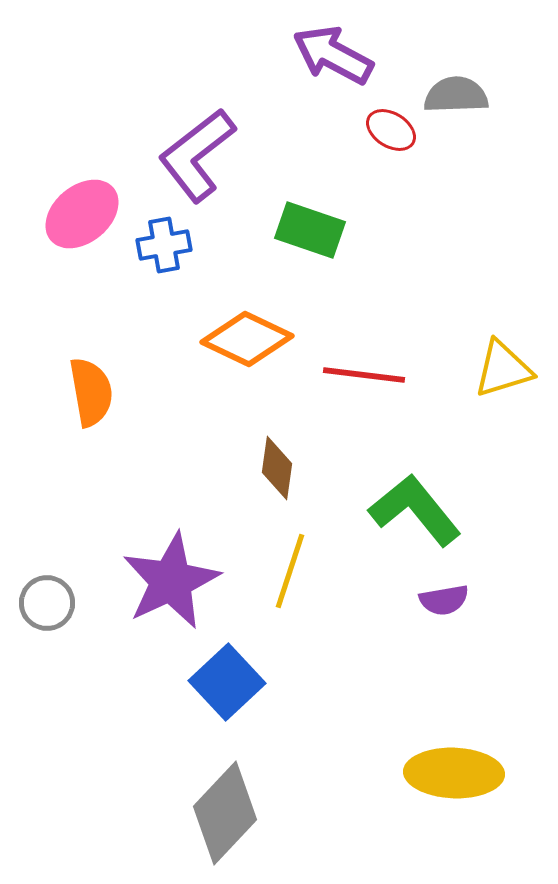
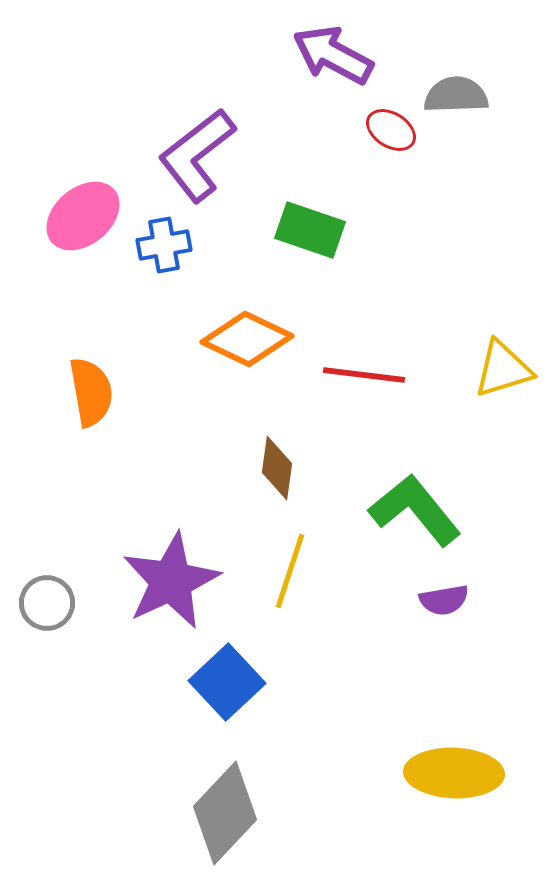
pink ellipse: moved 1 px right, 2 px down
